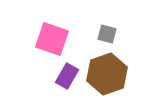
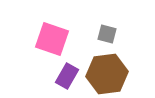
brown hexagon: rotated 12 degrees clockwise
